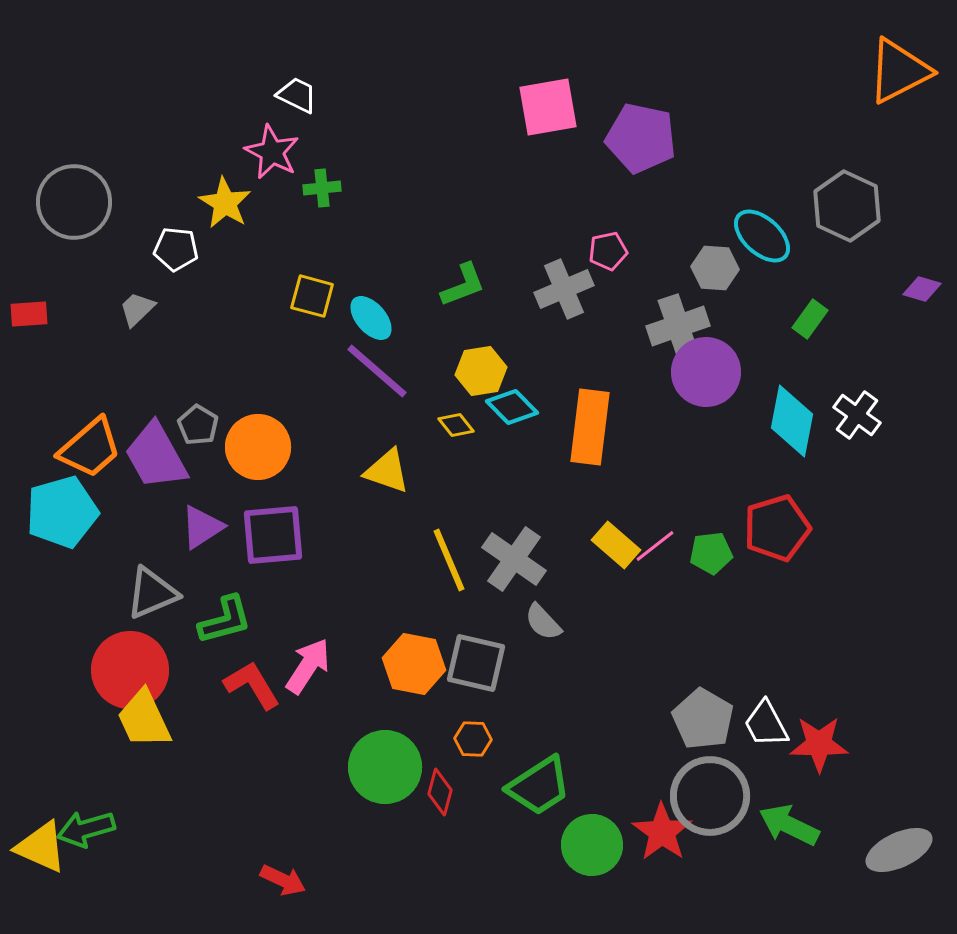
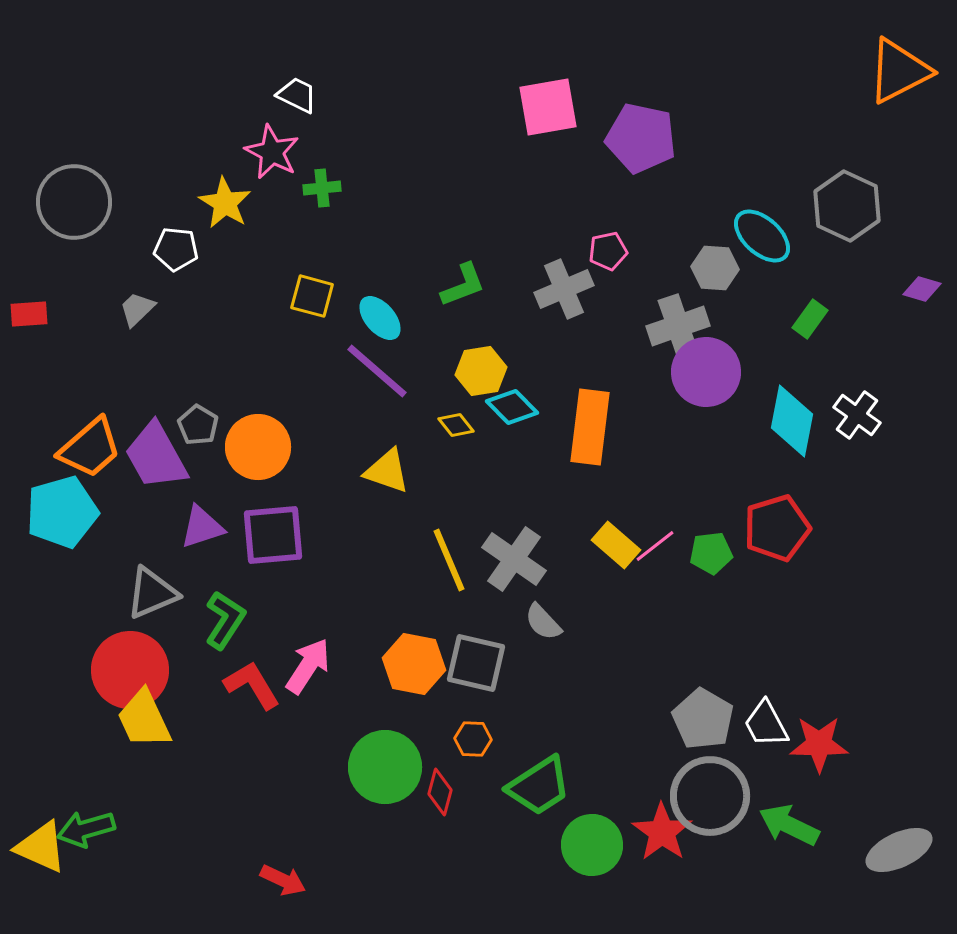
cyan ellipse at (371, 318): moved 9 px right
purple triangle at (202, 527): rotated 15 degrees clockwise
green L-shape at (225, 620): rotated 42 degrees counterclockwise
